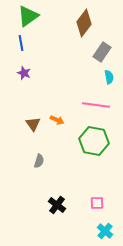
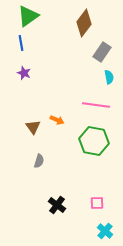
brown triangle: moved 3 px down
